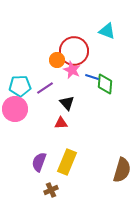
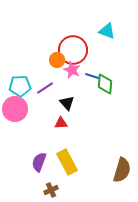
red circle: moved 1 px left, 1 px up
blue line: moved 1 px up
yellow rectangle: rotated 50 degrees counterclockwise
